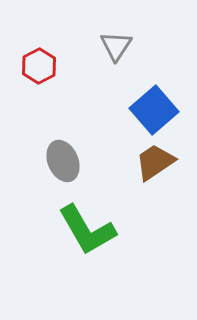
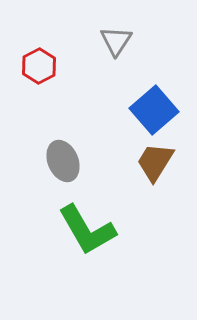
gray triangle: moved 5 px up
brown trapezoid: rotated 24 degrees counterclockwise
